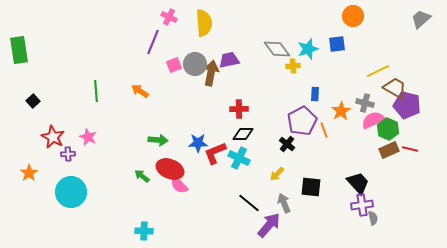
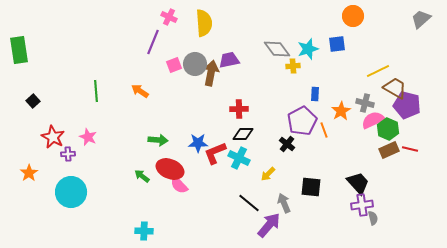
yellow arrow at (277, 174): moved 9 px left
